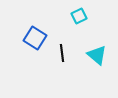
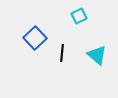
blue square: rotated 15 degrees clockwise
black line: rotated 12 degrees clockwise
